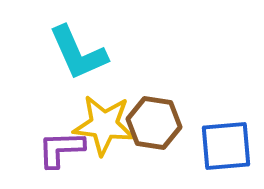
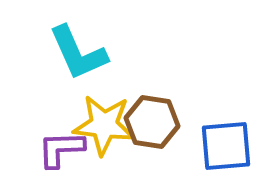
brown hexagon: moved 2 px left, 1 px up
